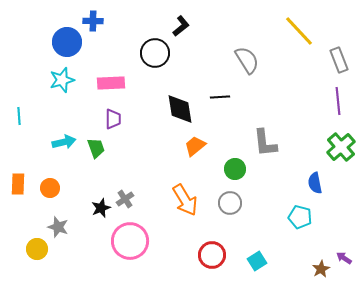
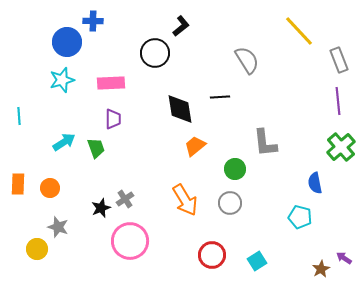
cyan arrow: rotated 20 degrees counterclockwise
